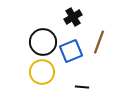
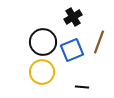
blue square: moved 1 px right, 1 px up
